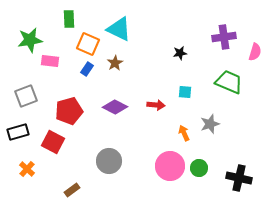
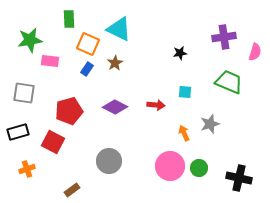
gray square: moved 2 px left, 3 px up; rotated 30 degrees clockwise
orange cross: rotated 28 degrees clockwise
